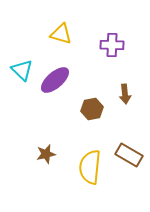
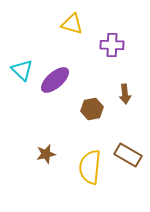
yellow triangle: moved 11 px right, 10 px up
brown rectangle: moved 1 px left
